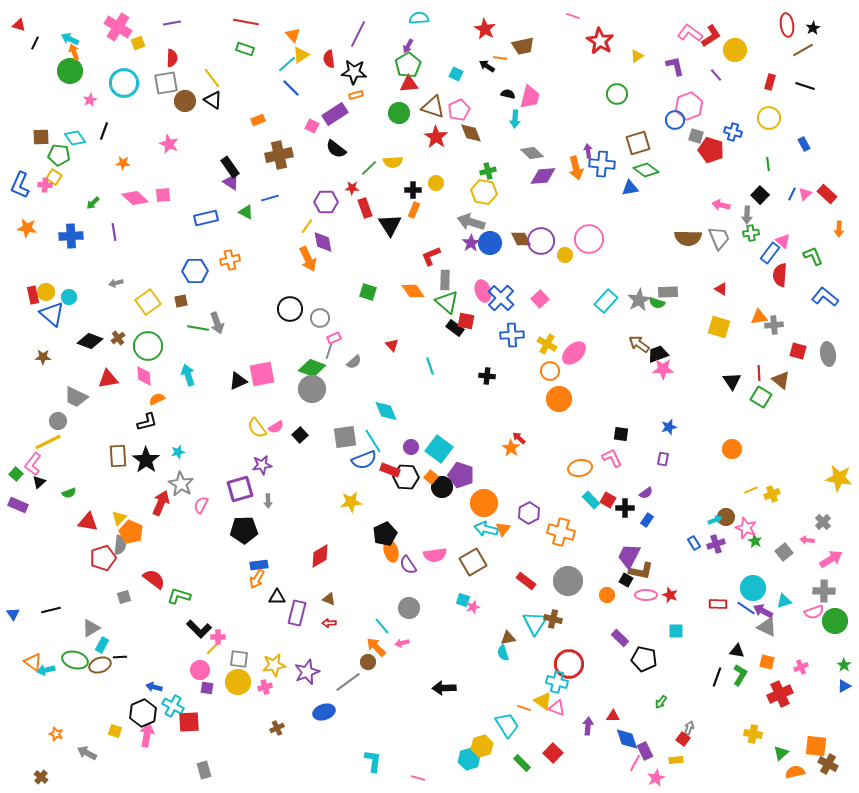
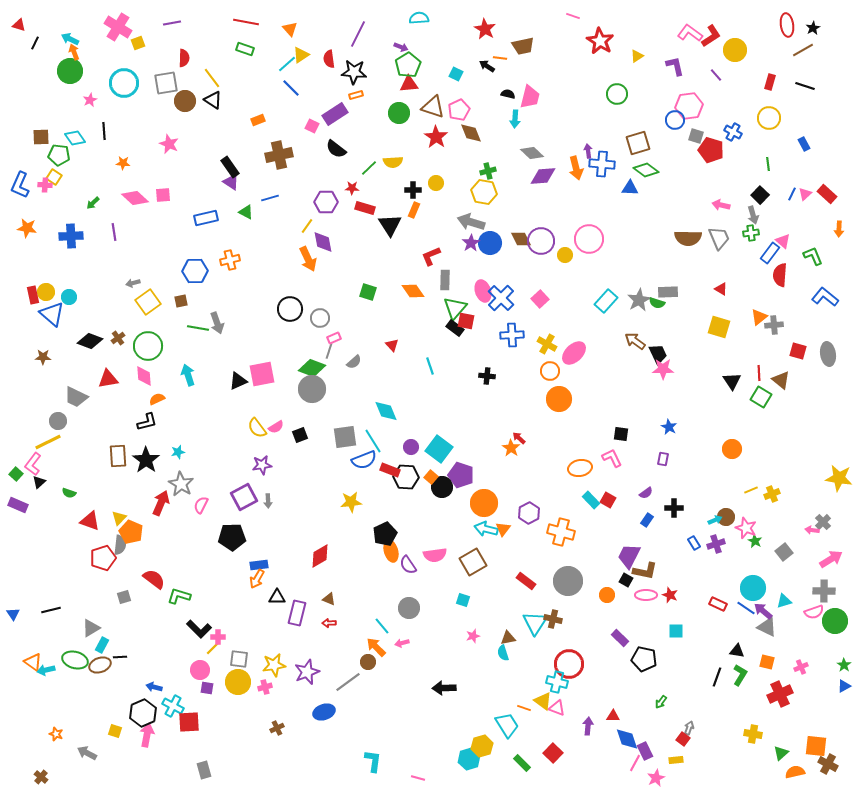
orange triangle at (293, 35): moved 3 px left, 6 px up
purple arrow at (408, 46): moved 7 px left, 1 px down; rotated 96 degrees counterclockwise
red semicircle at (172, 58): moved 12 px right
pink hexagon at (689, 106): rotated 12 degrees clockwise
black line at (104, 131): rotated 24 degrees counterclockwise
blue cross at (733, 132): rotated 12 degrees clockwise
blue triangle at (630, 188): rotated 12 degrees clockwise
red rectangle at (365, 208): rotated 54 degrees counterclockwise
gray arrow at (747, 215): moved 6 px right; rotated 18 degrees counterclockwise
gray arrow at (116, 283): moved 17 px right
green triangle at (447, 302): moved 8 px right, 6 px down; rotated 30 degrees clockwise
orange triangle at (759, 317): rotated 30 degrees counterclockwise
brown arrow at (639, 344): moved 4 px left, 3 px up
black trapezoid at (658, 354): rotated 85 degrees clockwise
blue star at (669, 427): rotated 28 degrees counterclockwise
black square at (300, 435): rotated 21 degrees clockwise
purple square at (240, 489): moved 4 px right, 8 px down; rotated 12 degrees counterclockwise
green semicircle at (69, 493): rotated 40 degrees clockwise
black cross at (625, 508): moved 49 px right
red triangle at (88, 522): moved 2 px right, 1 px up; rotated 10 degrees clockwise
black pentagon at (244, 530): moved 12 px left, 7 px down
pink arrow at (807, 540): moved 5 px right, 10 px up
brown L-shape at (641, 571): moved 4 px right
red rectangle at (718, 604): rotated 24 degrees clockwise
pink star at (473, 607): moved 29 px down
purple arrow at (763, 611): rotated 12 degrees clockwise
